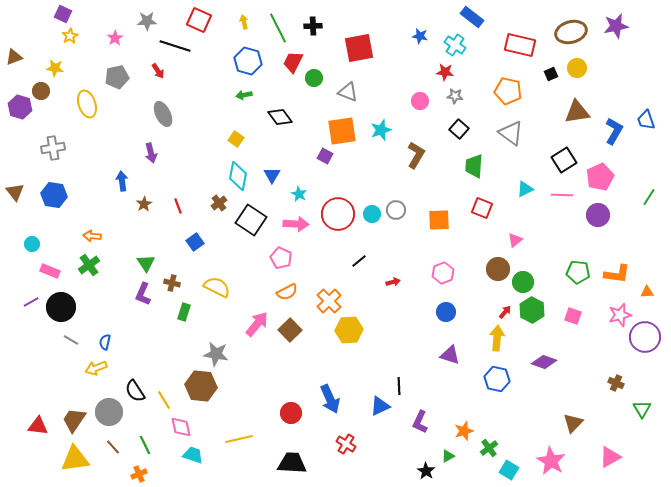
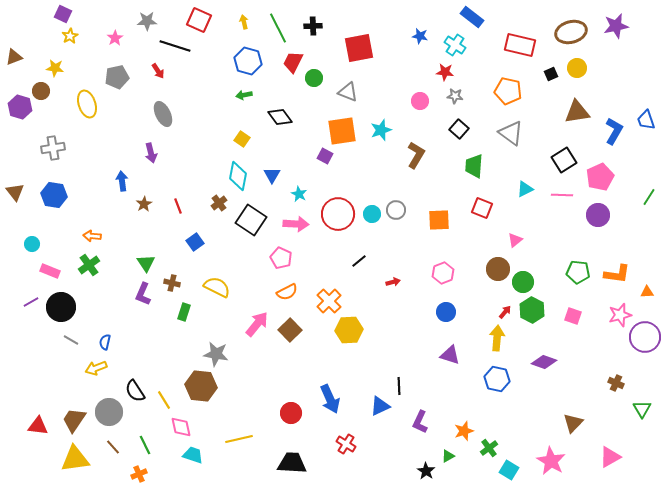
yellow square at (236, 139): moved 6 px right
